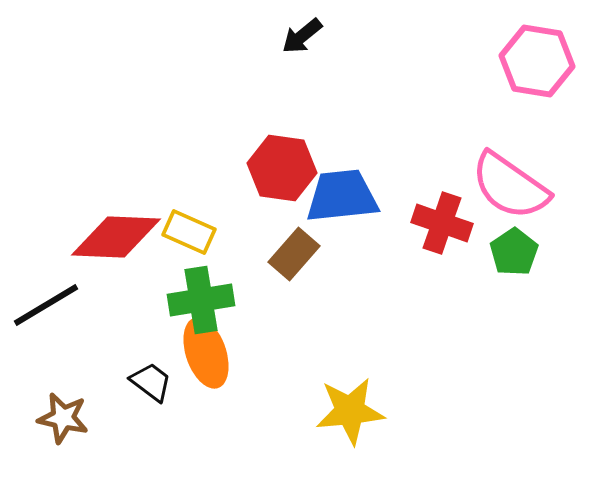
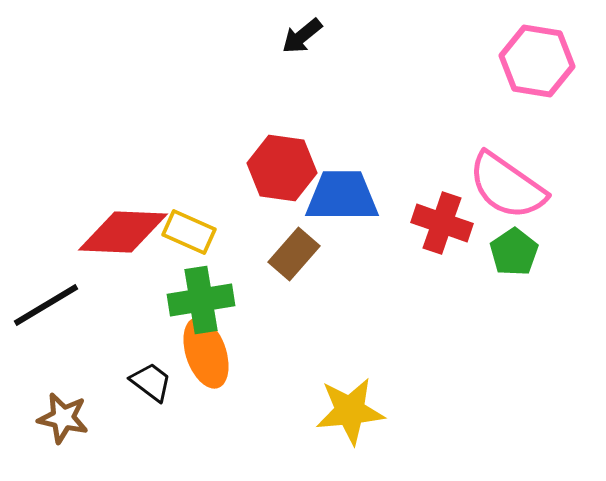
pink semicircle: moved 3 px left
blue trapezoid: rotated 6 degrees clockwise
red diamond: moved 7 px right, 5 px up
